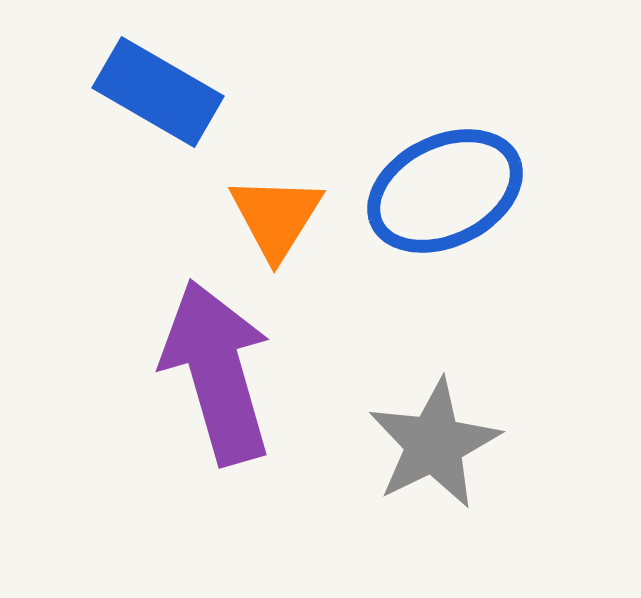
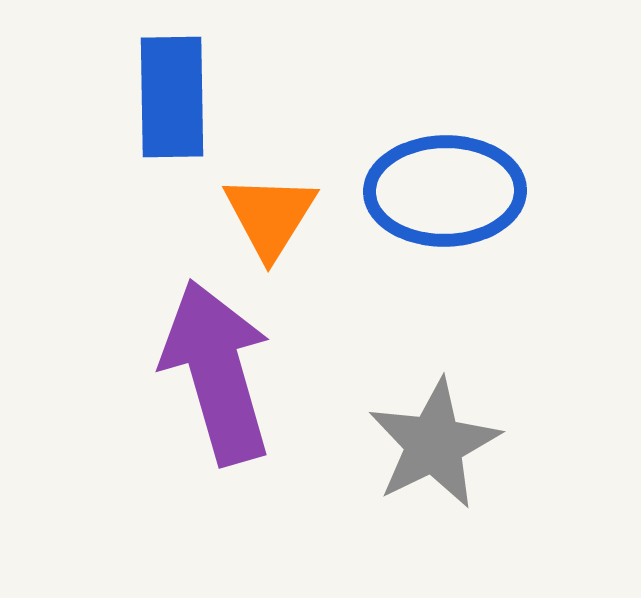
blue rectangle: moved 14 px right, 5 px down; rotated 59 degrees clockwise
blue ellipse: rotated 25 degrees clockwise
orange triangle: moved 6 px left, 1 px up
